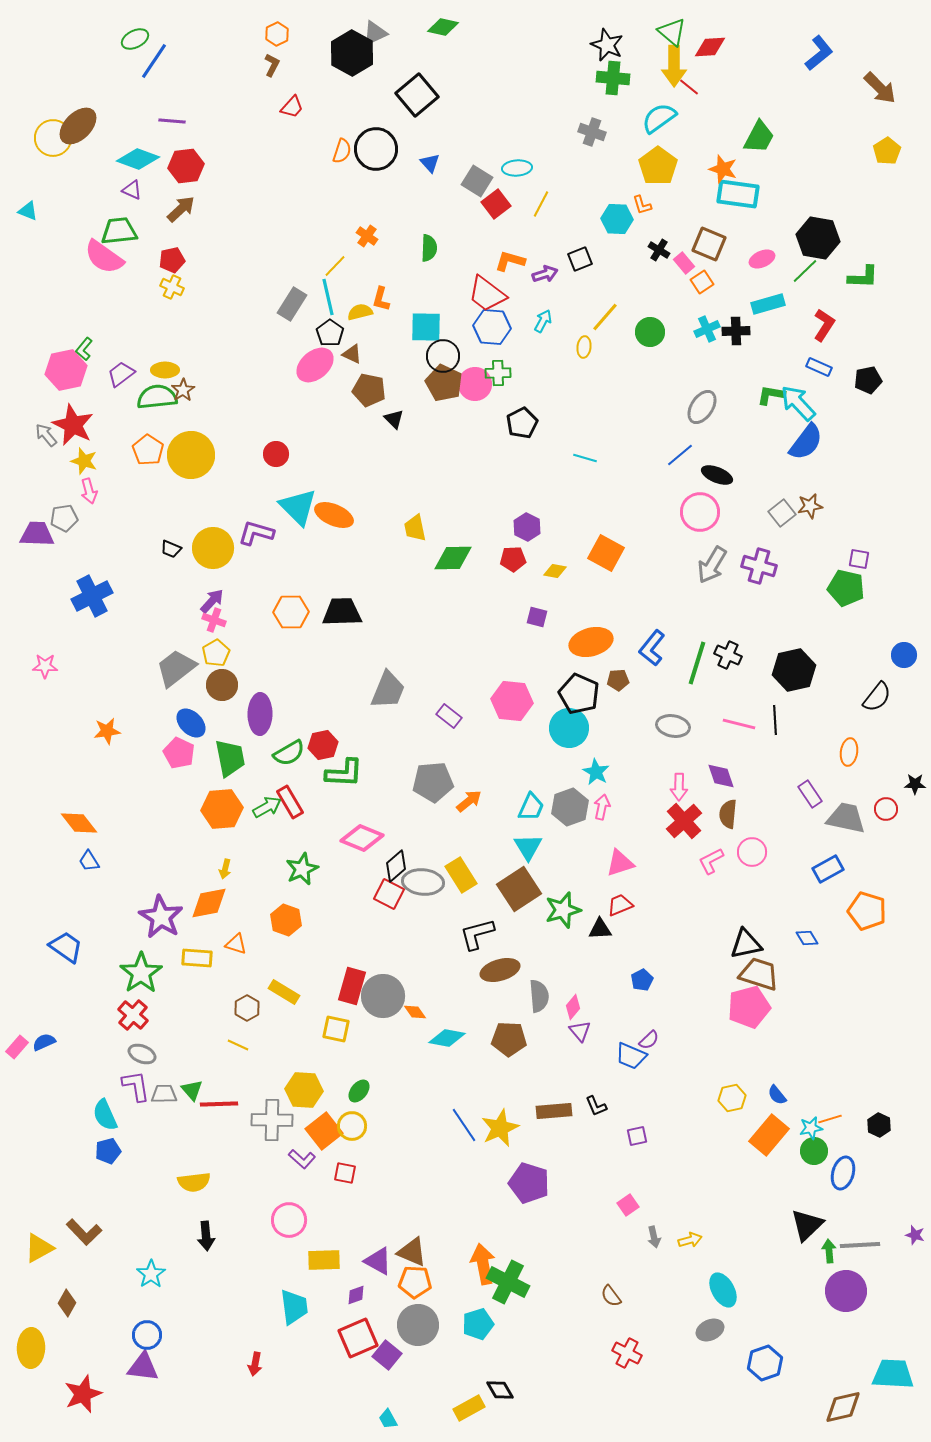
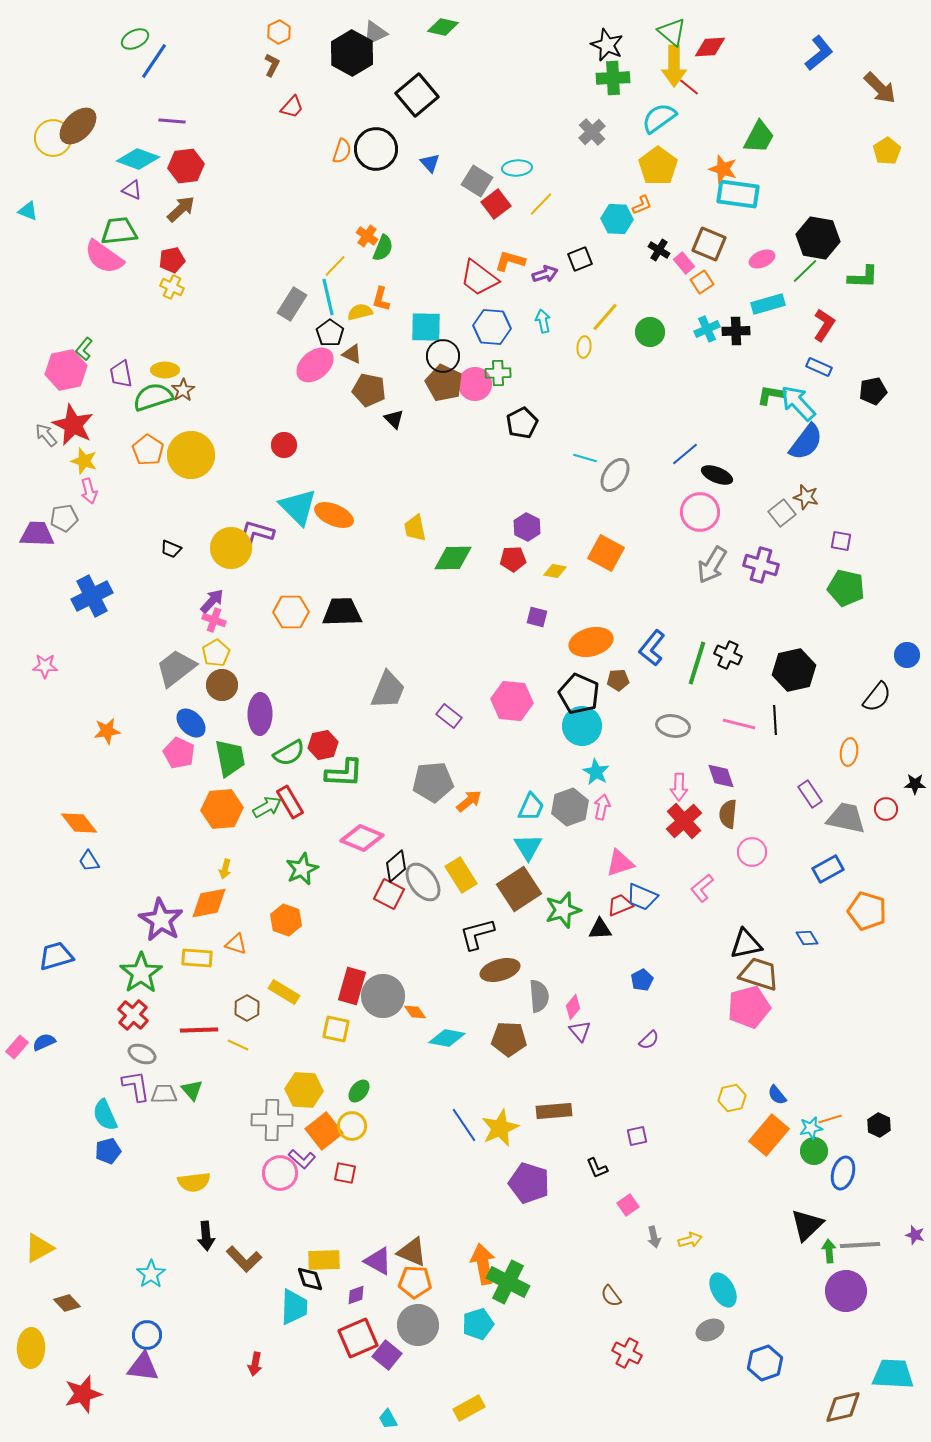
orange hexagon at (277, 34): moved 2 px right, 2 px up
green cross at (613, 78): rotated 8 degrees counterclockwise
gray cross at (592, 132): rotated 28 degrees clockwise
yellow line at (541, 204): rotated 16 degrees clockwise
orange L-shape at (642, 205): rotated 95 degrees counterclockwise
green semicircle at (429, 248): moved 46 px left; rotated 20 degrees clockwise
red trapezoid at (487, 294): moved 8 px left, 16 px up
cyan arrow at (543, 321): rotated 40 degrees counterclockwise
purple trapezoid at (121, 374): rotated 64 degrees counterclockwise
black pentagon at (868, 380): moved 5 px right, 11 px down
green semicircle at (157, 397): moved 4 px left; rotated 12 degrees counterclockwise
gray ellipse at (702, 407): moved 87 px left, 68 px down
red circle at (276, 454): moved 8 px right, 9 px up
blue line at (680, 455): moved 5 px right, 1 px up
brown star at (810, 506): moved 4 px left, 9 px up; rotated 25 degrees clockwise
yellow circle at (213, 548): moved 18 px right
purple square at (859, 559): moved 18 px left, 18 px up
purple cross at (759, 566): moved 2 px right, 1 px up
blue circle at (904, 655): moved 3 px right
cyan circle at (569, 728): moved 13 px right, 2 px up
pink L-shape at (711, 861): moved 9 px left, 27 px down; rotated 12 degrees counterclockwise
gray ellipse at (423, 882): rotated 48 degrees clockwise
purple star at (161, 917): moved 3 px down
blue trapezoid at (66, 947): moved 10 px left, 9 px down; rotated 51 degrees counterclockwise
blue trapezoid at (631, 1056): moved 11 px right, 159 px up
red line at (219, 1104): moved 20 px left, 74 px up
black L-shape at (596, 1106): moved 1 px right, 62 px down
pink circle at (289, 1220): moved 9 px left, 47 px up
brown L-shape at (84, 1232): moved 160 px right, 27 px down
brown diamond at (67, 1303): rotated 72 degrees counterclockwise
cyan trapezoid at (294, 1307): rotated 9 degrees clockwise
black diamond at (500, 1390): moved 190 px left, 111 px up; rotated 12 degrees clockwise
red star at (83, 1394): rotated 6 degrees clockwise
